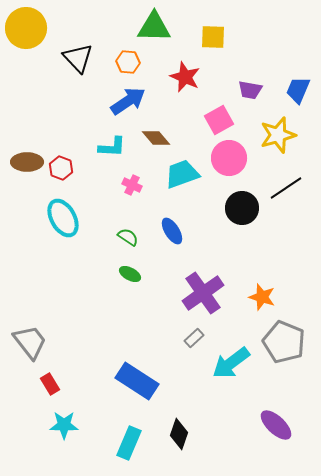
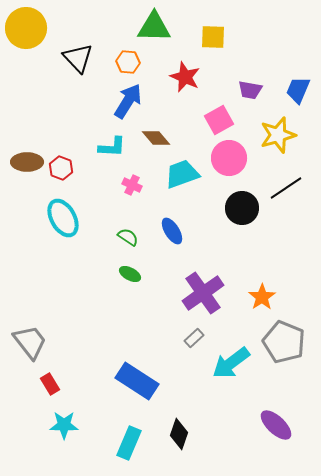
blue arrow: rotated 24 degrees counterclockwise
orange star: rotated 20 degrees clockwise
